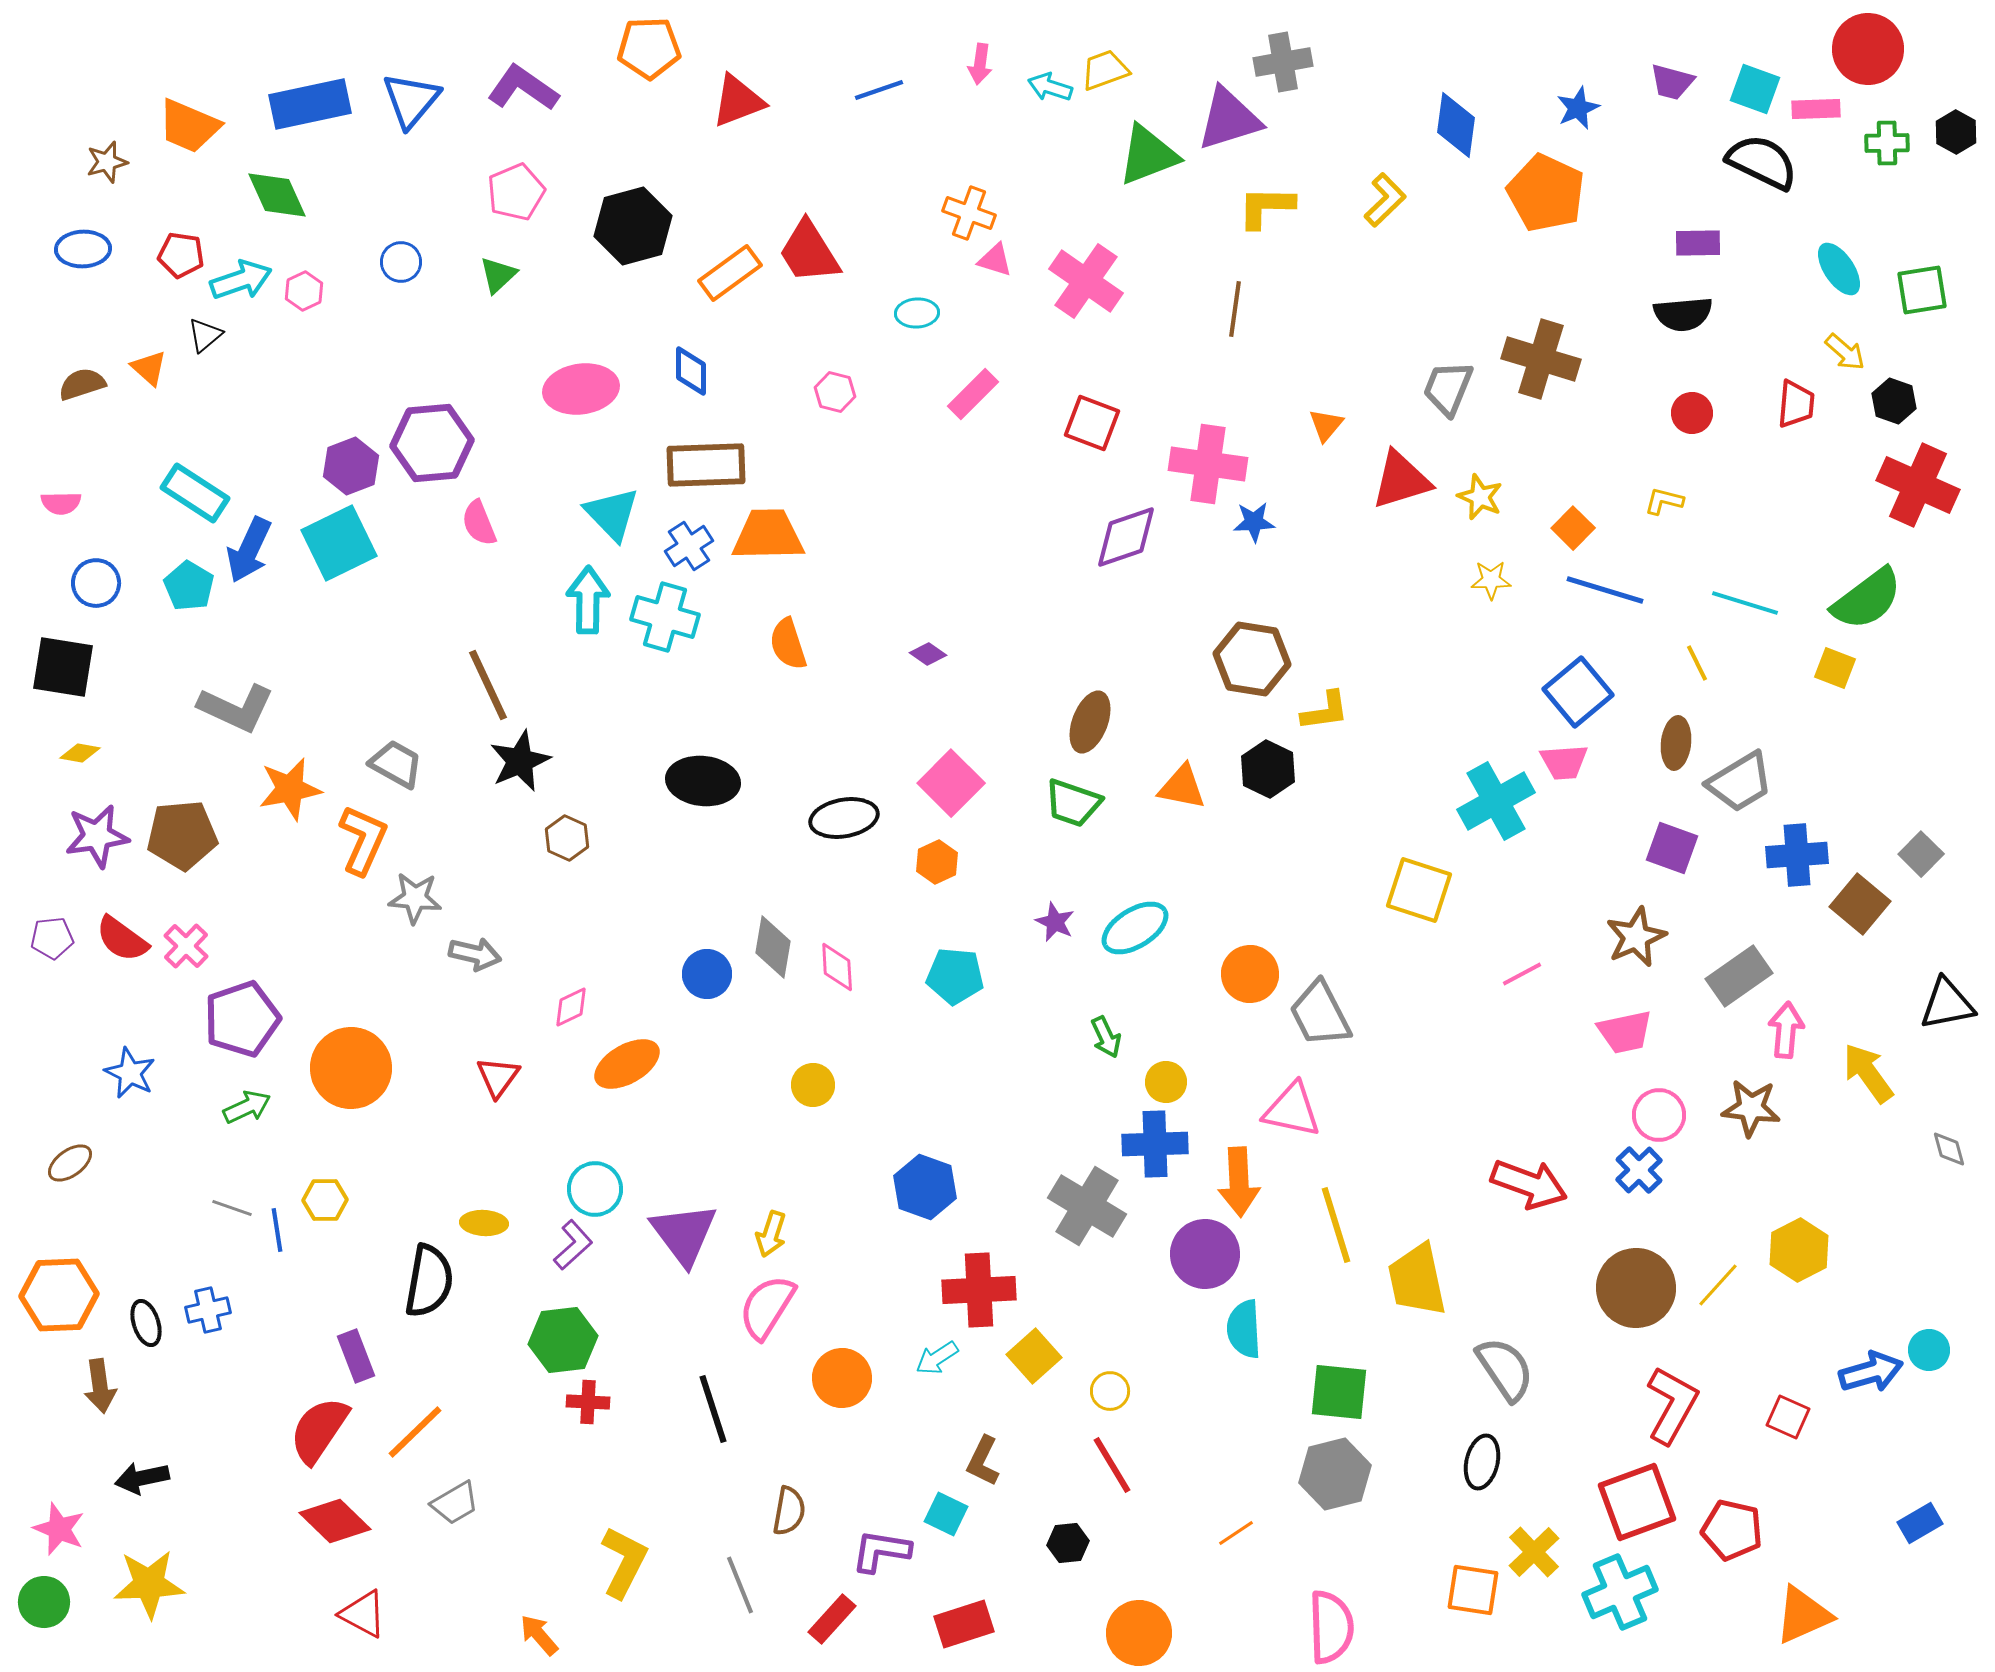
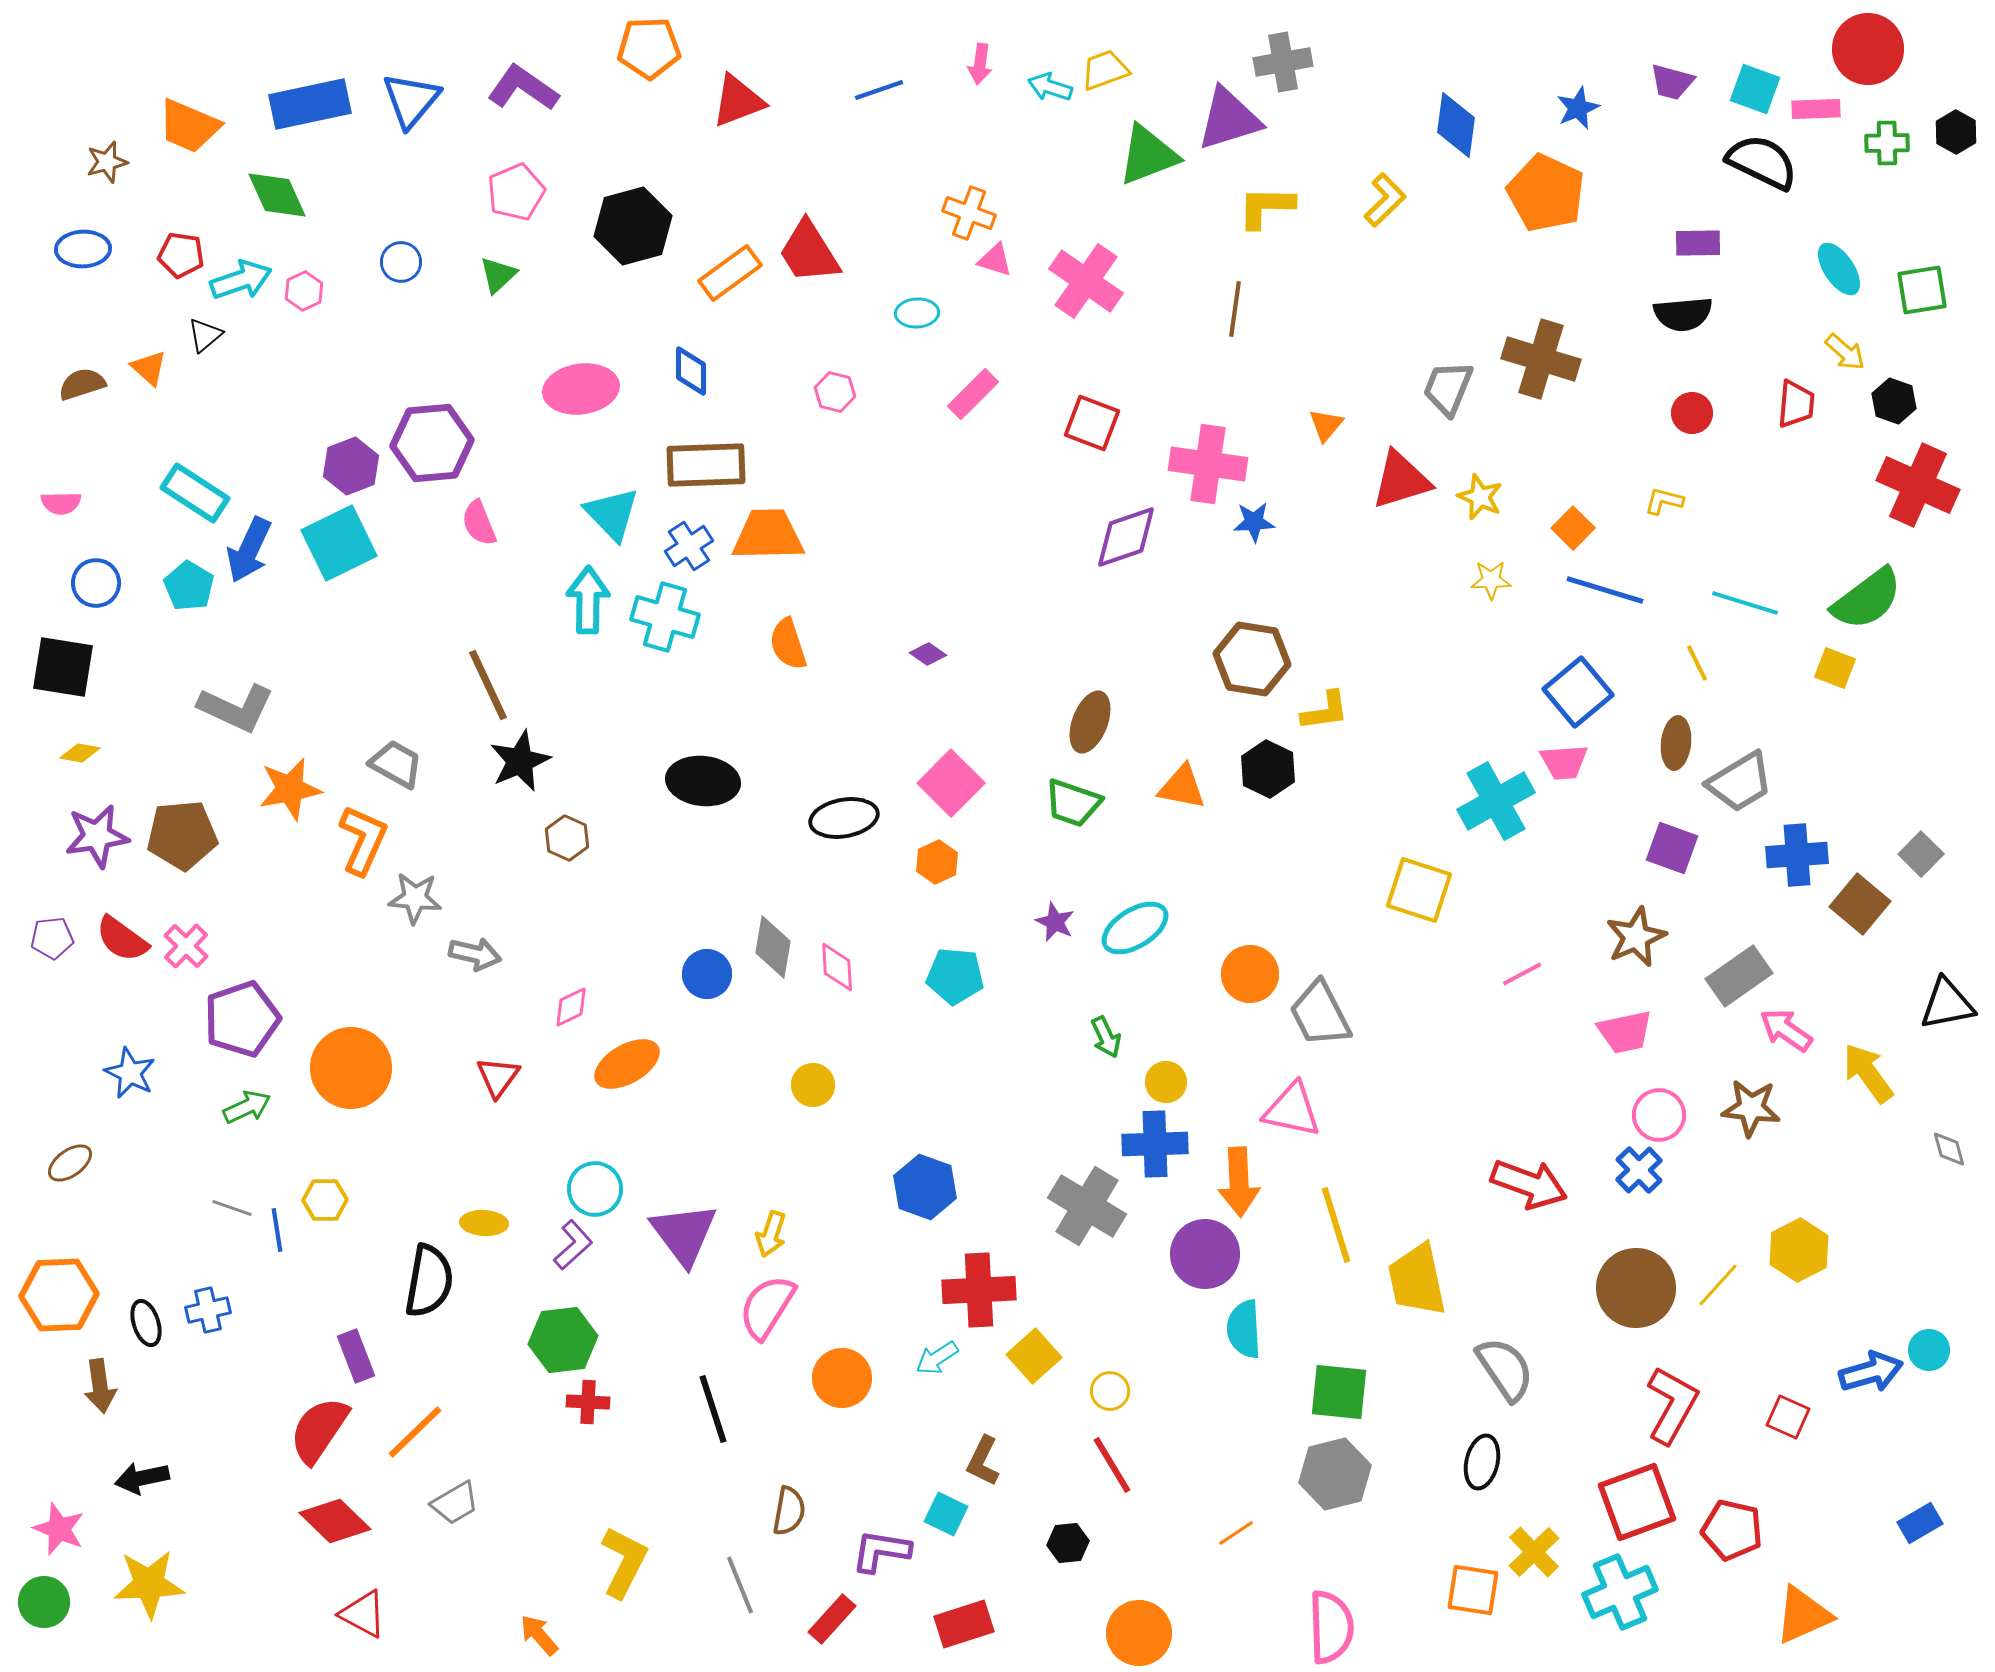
pink arrow at (1786, 1030): rotated 60 degrees counterclockwise
